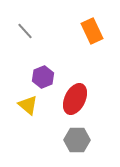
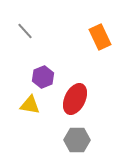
orange rectangle: moved 8 px right, 6 px down
yellow triangle: moved 2 px right; rotated 30 degrees counterclockwise
